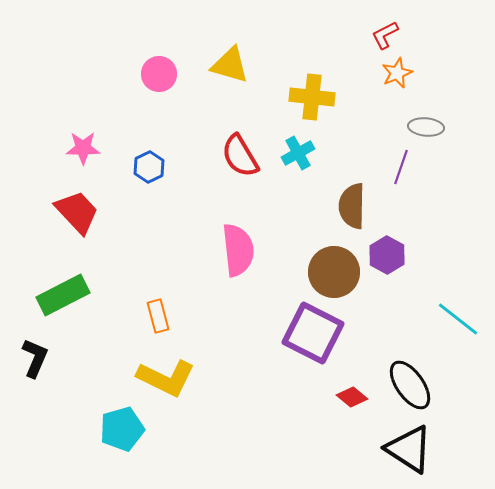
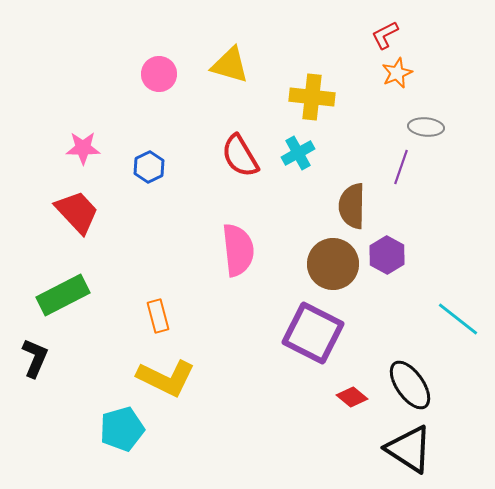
brown circle: moved 1 px left, 8 px up
